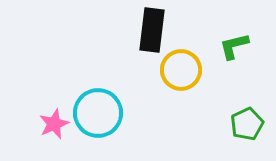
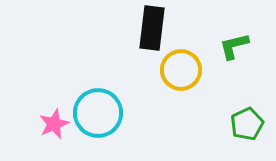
black rectangle: moved 2 px up
